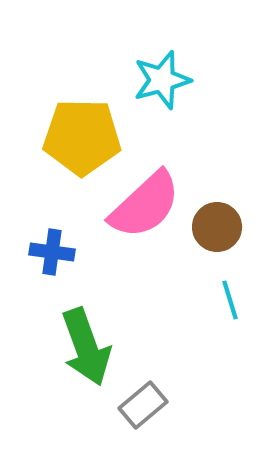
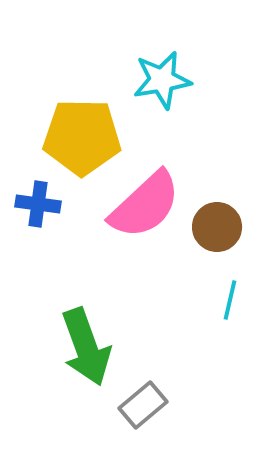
cyan star: rotated 6 degrees clockwise
blue cross: moved 14 px left, 48 px up
cyan line: rotated 30 degrees clockwise
